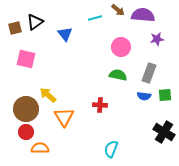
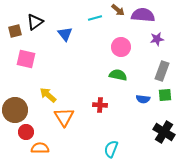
brown square: moved 3 px down
gray rectangle: moved 13 px right, 2 px up
blue semicircle: moved 1 px left, 3 px down
brown circle: moved 11 px left, 1 px down
